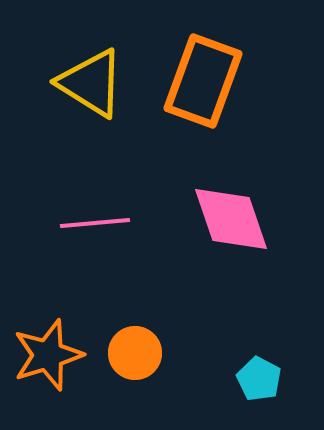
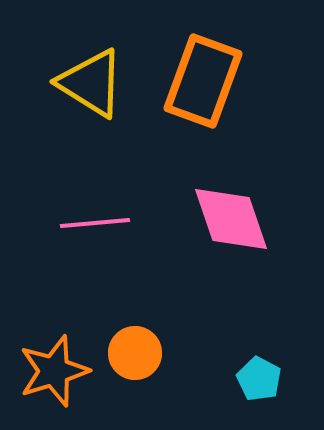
orange star: moved 6 px right, 16 px down
